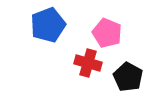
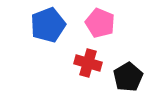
pink pentagon: moved 7 px left, 10 px up
black pentagon: rotated 12 degrees clockwise
